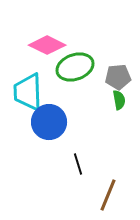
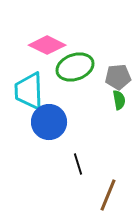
cyan trapezoid: moved 1 px right, 1 px up
